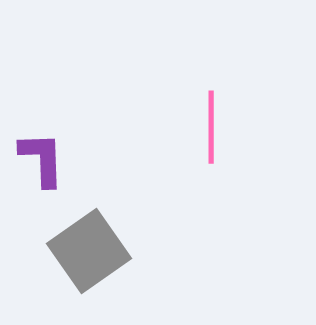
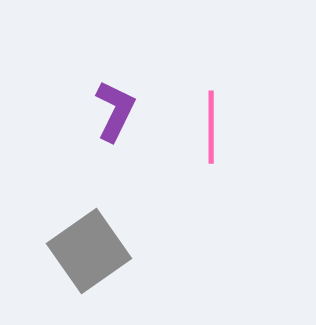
purple L-shape: moved 73 px right, 48 px up; rotated 28 degrees clockwise
